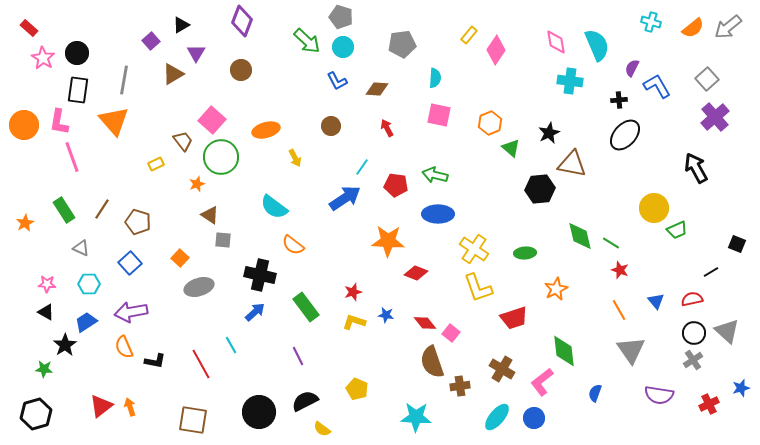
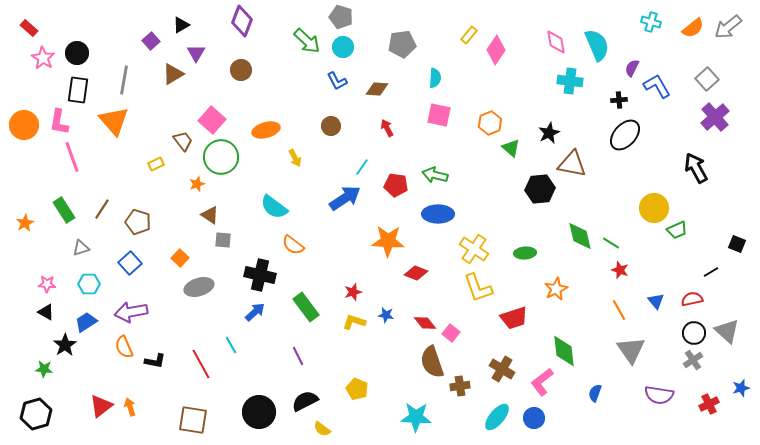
gray triangle at (81, 248): rotated 42 degrees counterclockwise
